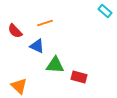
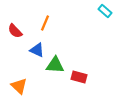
orange line: rotated 49 degrees counterclockwise
blue triangle: moved 4 px down
